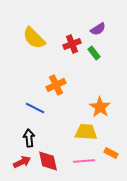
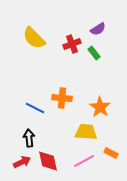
orange cross: moved 6 px right, 13 px down; rotated 30 degrees clockwise
pink line: rotated 25 degrees counterclockwise
